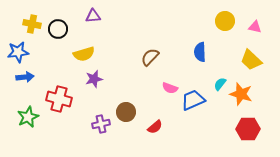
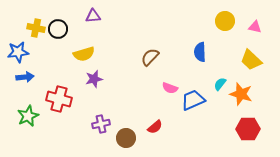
yellow cross: moved 4 px right, 4 px down
brown circle: moved 26 px down
green star: moved 1 px up
